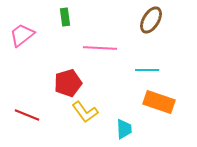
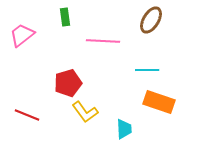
pink line: moved 3 px right, 7 px up
